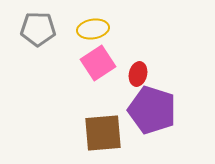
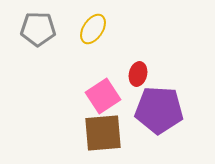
yellow ellipse: rotated 48 degrees counterclockwise
pink square: moved 5 px right, 33 px down
purple pentagon: moved 7 px right; rotated 15 degrees counterclockwise
